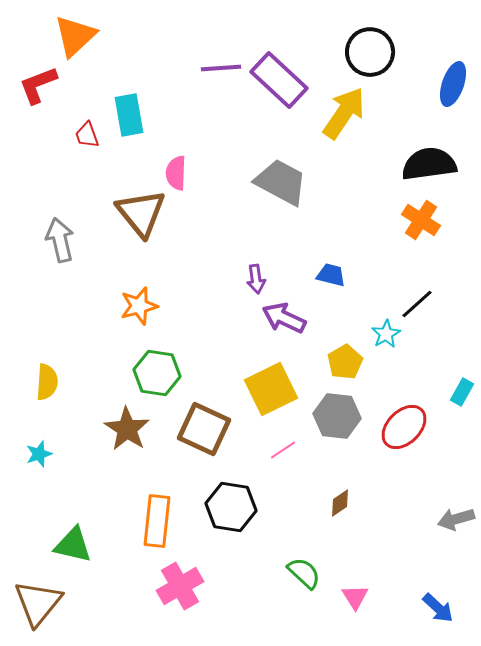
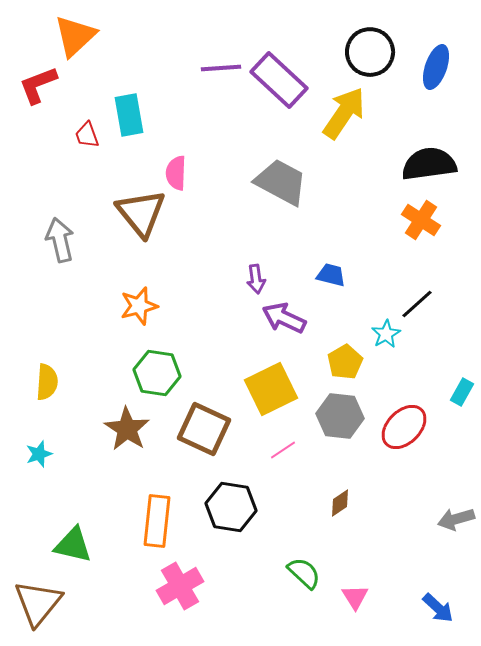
blue ellipse at (453, 84): moved 17 px left, 17 px up
gray hexagon at (337, 416): moved 3 px right
